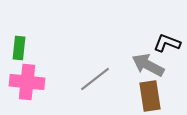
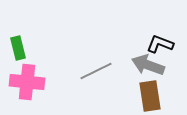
black L-shape: moved 7 px left, 1 px down
green rectangle: moved 1 px left; rotated 20 degrees counterclockwise
gray arrow: rotated 8 degrees counterclockwise
gray line: moved 1 px right, 8 px up; rotated 12 degrees clockwise
